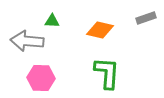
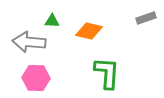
orange diamond: moved 11 px left, 1 px down
gray arrow: moved 2 px right, 1 px down
pink hexagon: moved 5 px left
